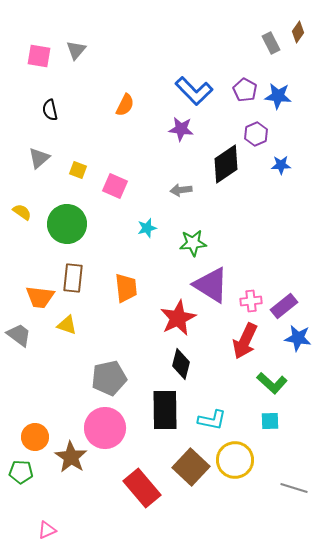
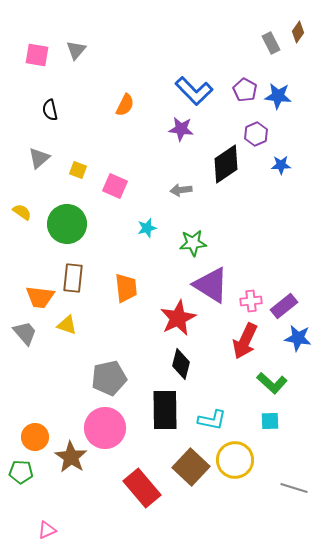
pink square at (39, 56): moved 2 px left, 1 px up
gray trapezoid at (19, 335): moved 6 px right, 2 px up; rotated 12 degrees clockwise
